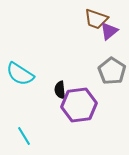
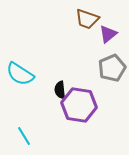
brown trapezoid: moved 9 px left
purple triangle: moved 1 px left, 3 px down
gray pentagon: moved 3 px up; rotated 16 degrees clockwise
purple hexagon: rotated 16 degrees clockwise
